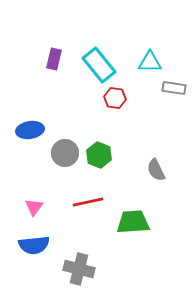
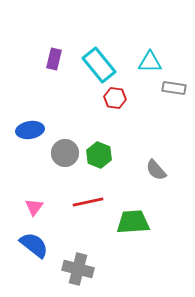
gray semicircle: rotated 15 degrees counterclockwise
blue semicircle: rotated 136 degrees counterclockwise
gray cross: moved 1 px left
